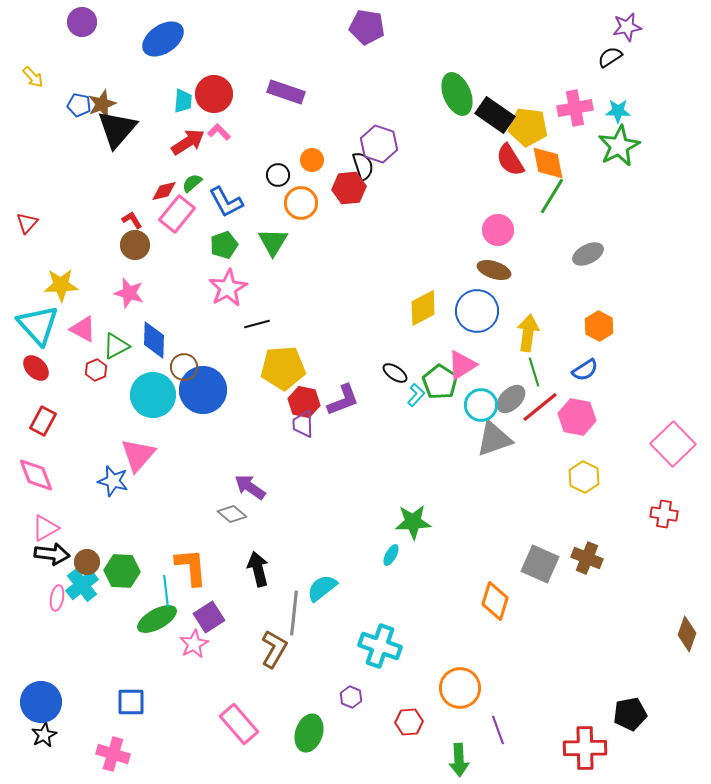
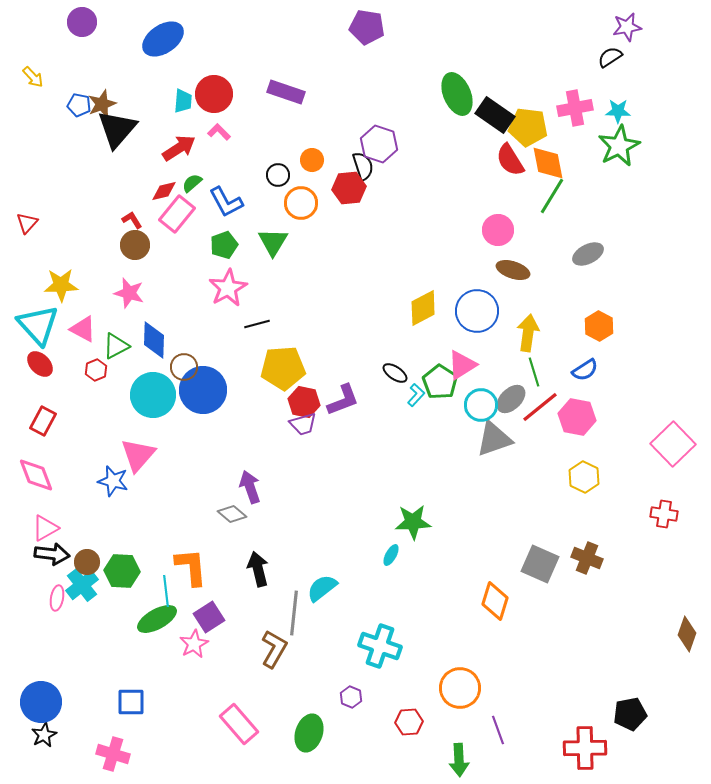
red arrow at (188, 142): moved 9 px left, 6 px down
brown ellipse at (494, 270): moved 19 px right
red ellipse at (36, 368): moved 4 px right, 4 px up
purple trapezoid at (303, 424): rotated 104 degrees counterclockwise
purple arrow at (250, 487): rotated 36 degrees clockwise
